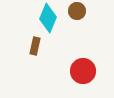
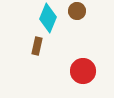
brown rectangle: moved 2 px right
